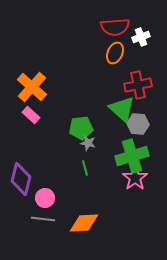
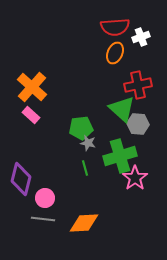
green cross: moved 12 px left
